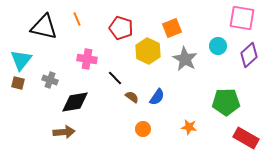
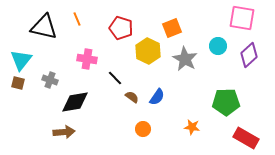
orange star: moved 3 px right
